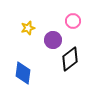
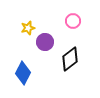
purple circle: moved 8 px left, 2 px down
blue diamond: rotated 20 degrees clockwise
